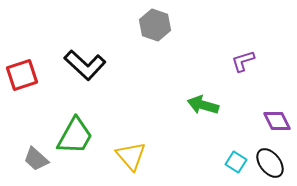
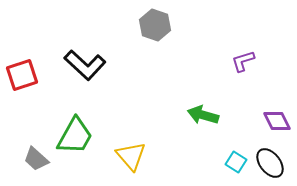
green arrow: moved 10 px down
